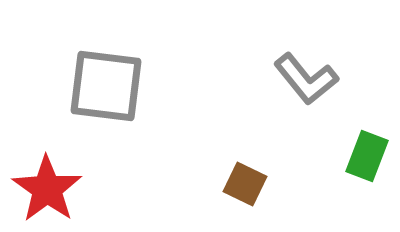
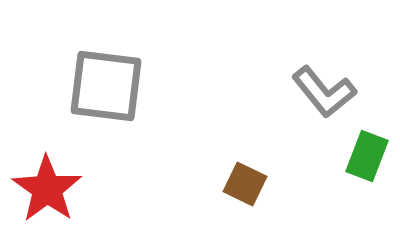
gray L-shape: moved 18 px right, 13 px down
